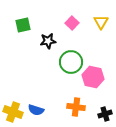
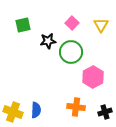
yellow triangle: moved 3 px down
green circle: moved 10 px up
pink hexagon: rotated 20 degrees clockwise
blue semicircle: rotated 105 degrees counterclockwise
black cross: moved 2 px up
